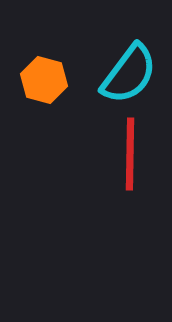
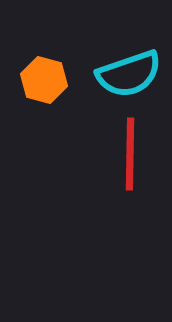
cyan semicircle: rotated 34 degrees clockwise
